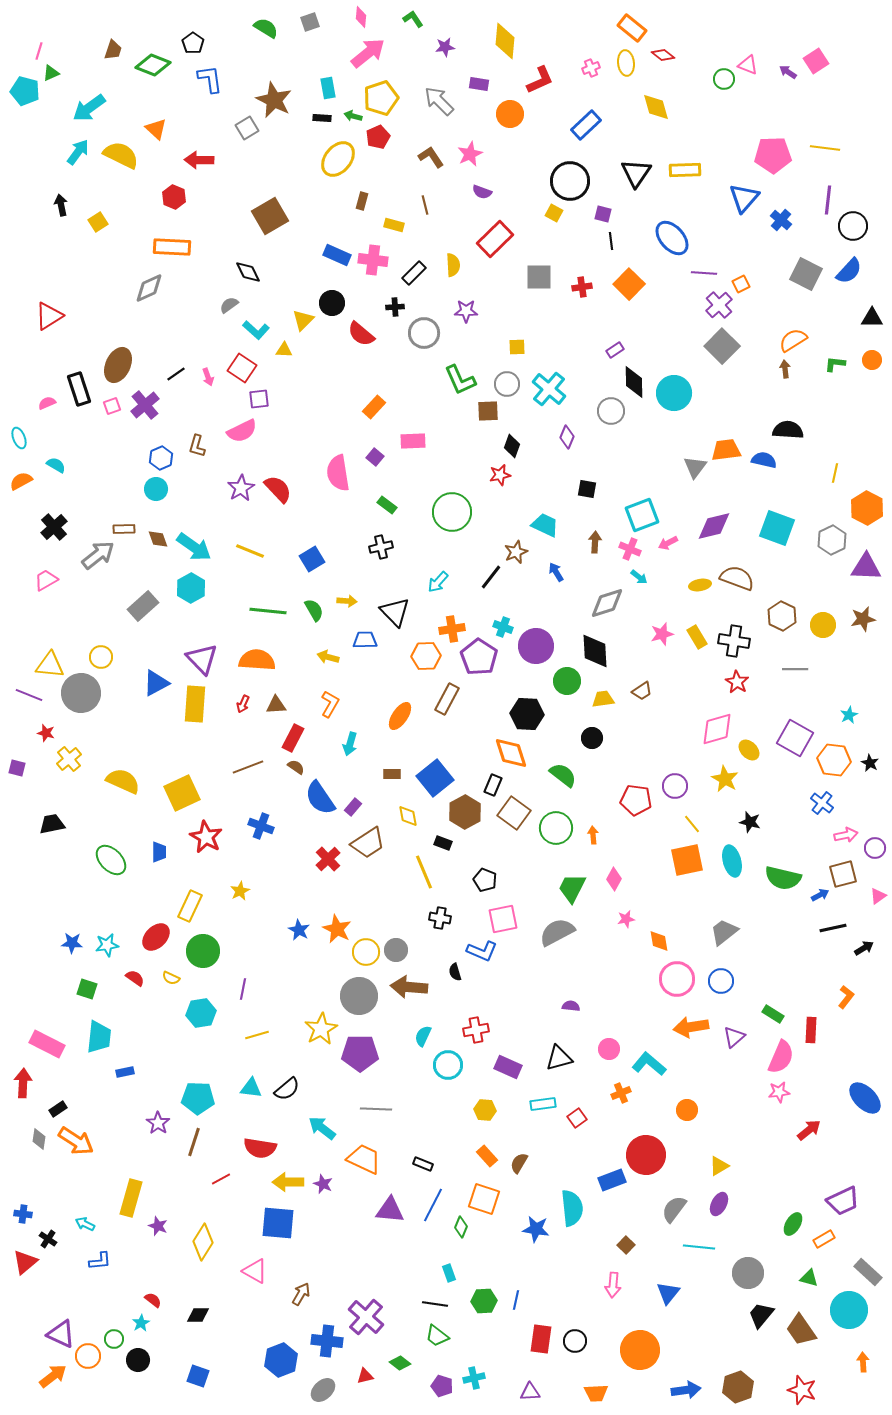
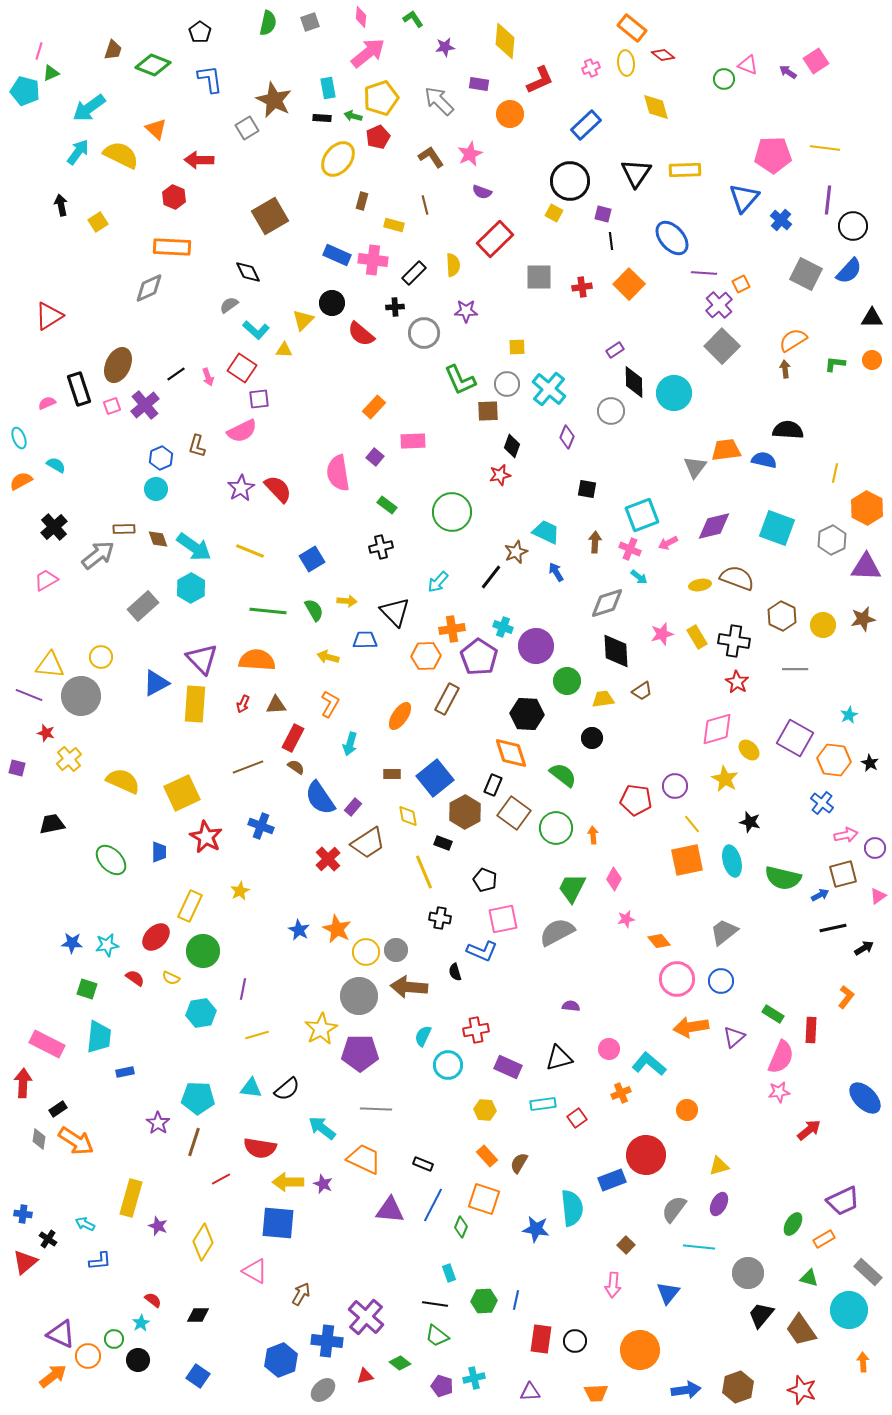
green semicircle at (266, 28): moved 2 px right, 5 px up; rotated 70 degrees clockwise
black pentagon at (193, 43): moved 7 px right, 11 px up
cyan trapezoid at (545, 525): moved 1 px right, 7 px down
black diamond at (595, 651): moved 21 px right
gray circle at (81, 693): moved 3 px down
orange diamond at (659, 941): rotated 30 degrees counterclockwise
yellow triangle at (719, 1166): rotated 15 degrees clockwise
blue square at (198, 1376): rotated 15 degrees clockwise
